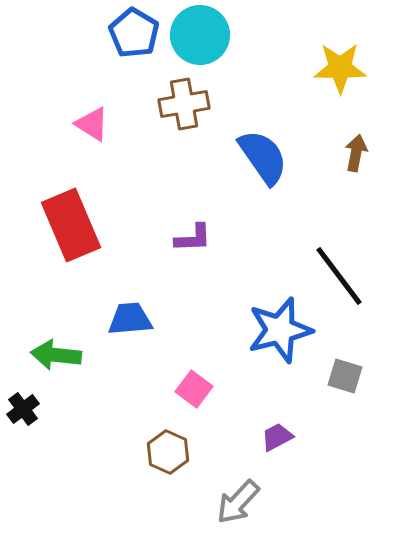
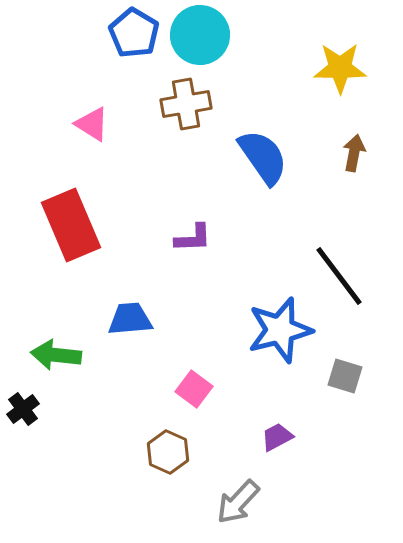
brown cross: moved 2 px right
brown arrow: moved 2 px left
